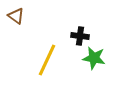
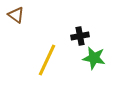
brown triangle: moved 1 px up
black cross: rotated 18 degrees counterclockwise
